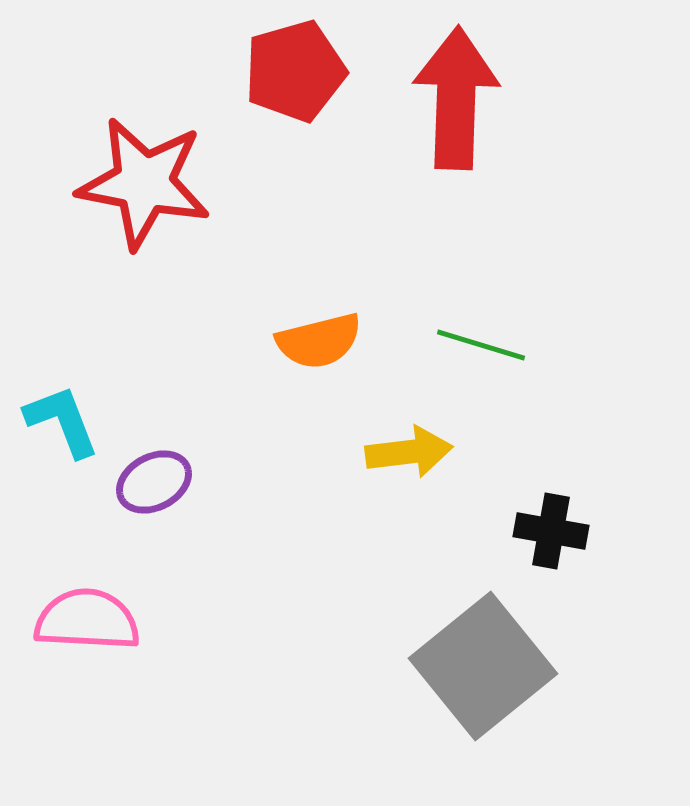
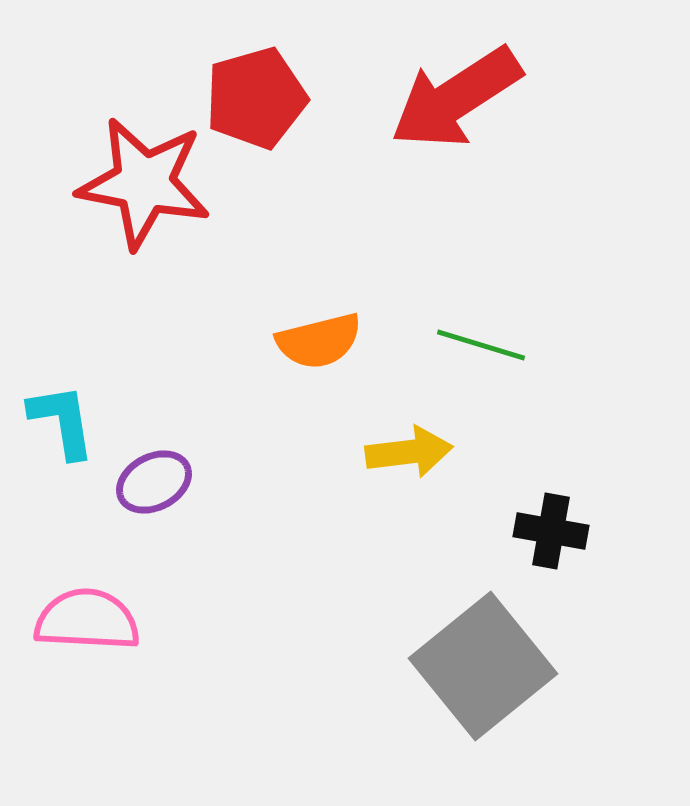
red pentagon: moved 39 px left, 27 px down
red arrow: rotated 125 degrees counterclockwise
cyan L-shape: rotated 12 degrees clockwise
